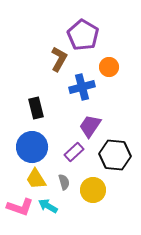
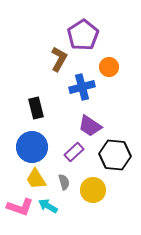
purple pentagon: rotated 8 degrees clockwise
purple trapezoid: rotated 90 degrees counterclockwise
